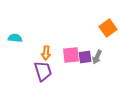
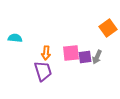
pink square: moved 2 px up
